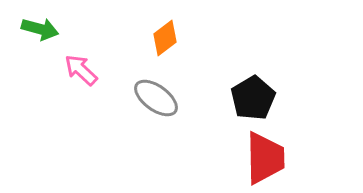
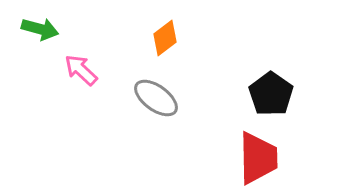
black pentagon: moved 18 px right, 4 px up; rotated 6 degrees counterclockwise
red trapezoid: moved 7 px left
